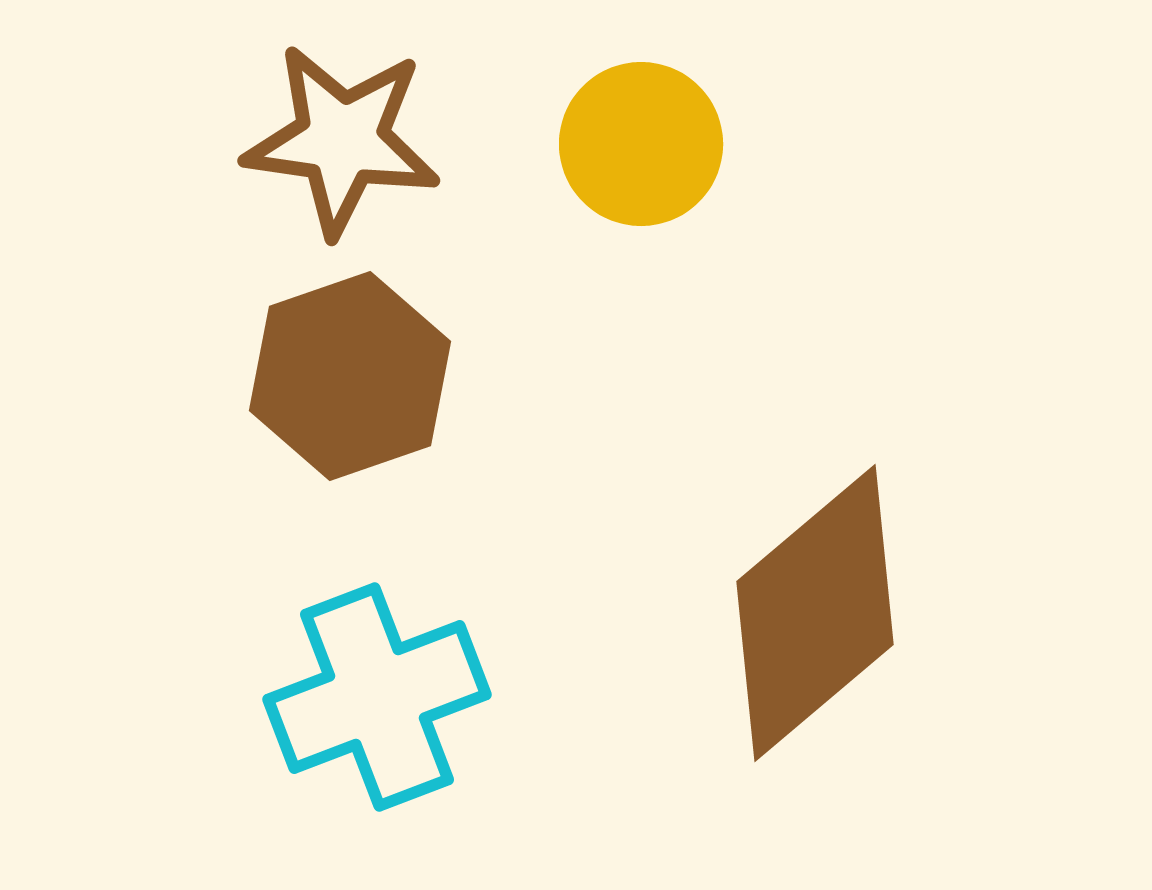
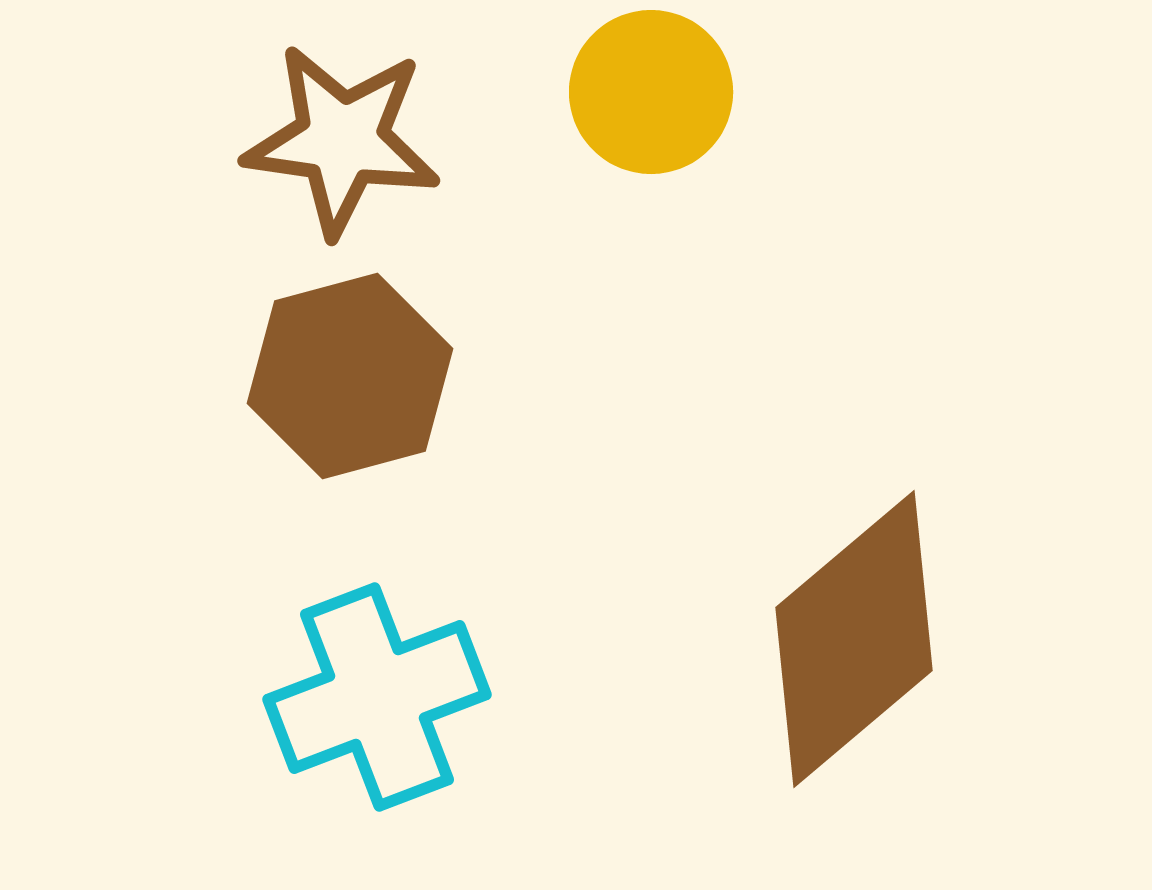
yellow circle: moved 10 px right, 52 px up
brown hexagon: rotated 4 degrees clockwise
brown diamond: moved 39 px right, 26 px down
